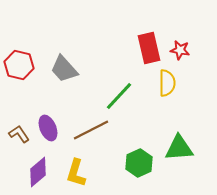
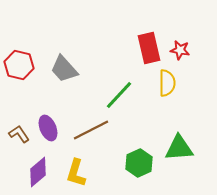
green line: moved 1 px up
